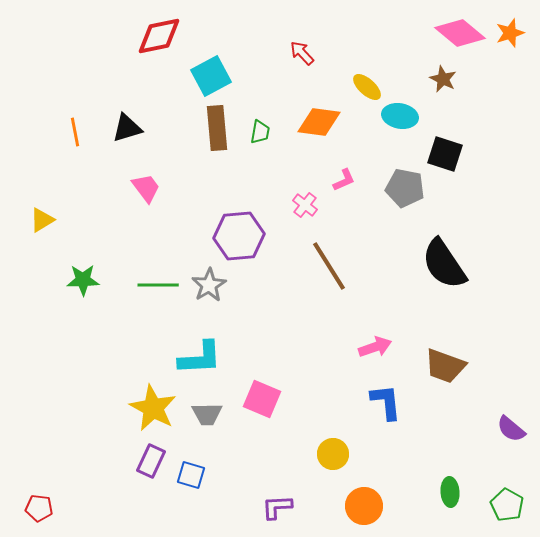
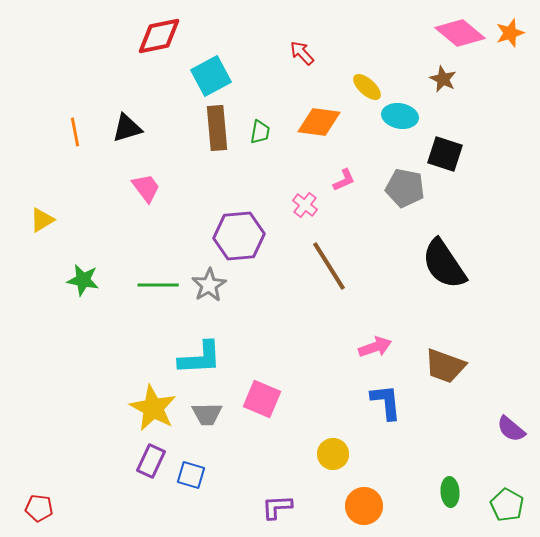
green star at (83, 280): rotated 12 degrees clockwise
